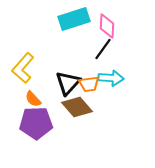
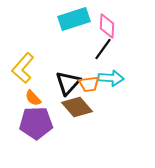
orange semicircle: moved 1 px up
